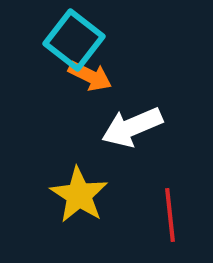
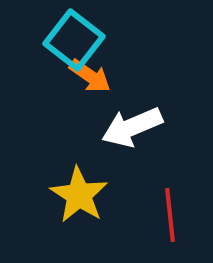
orange arrow: rotated 9 degrees clockwise
